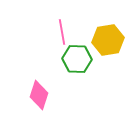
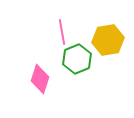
green hexagon: rotated 24 degrees counterclockwise
pink diamond: moved 1 px right, 16 px up
